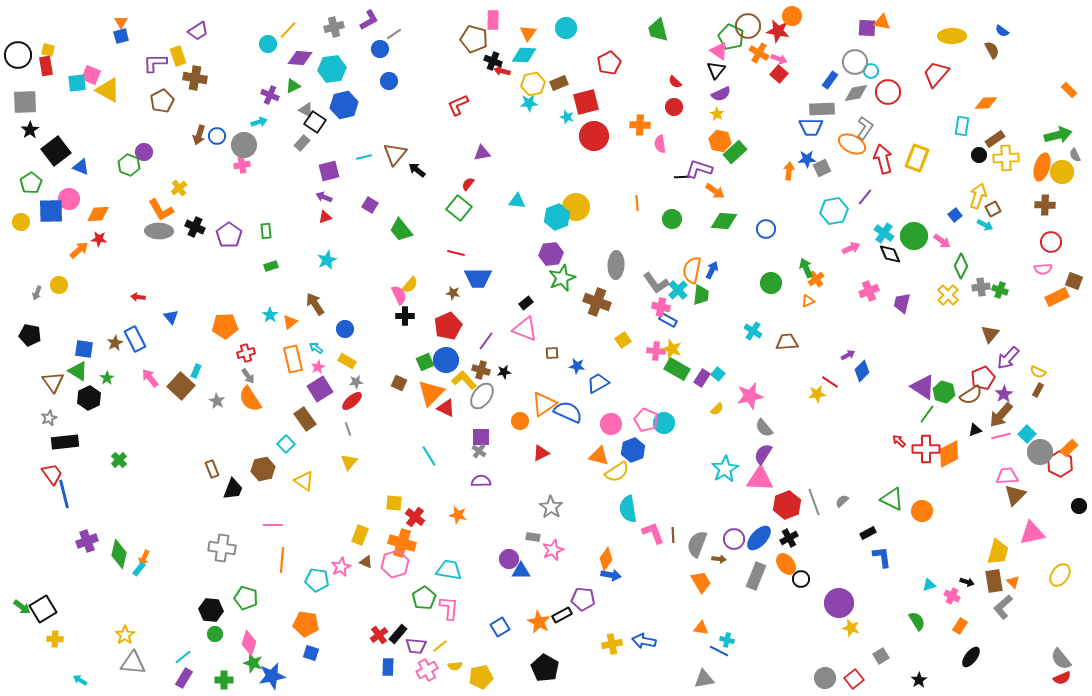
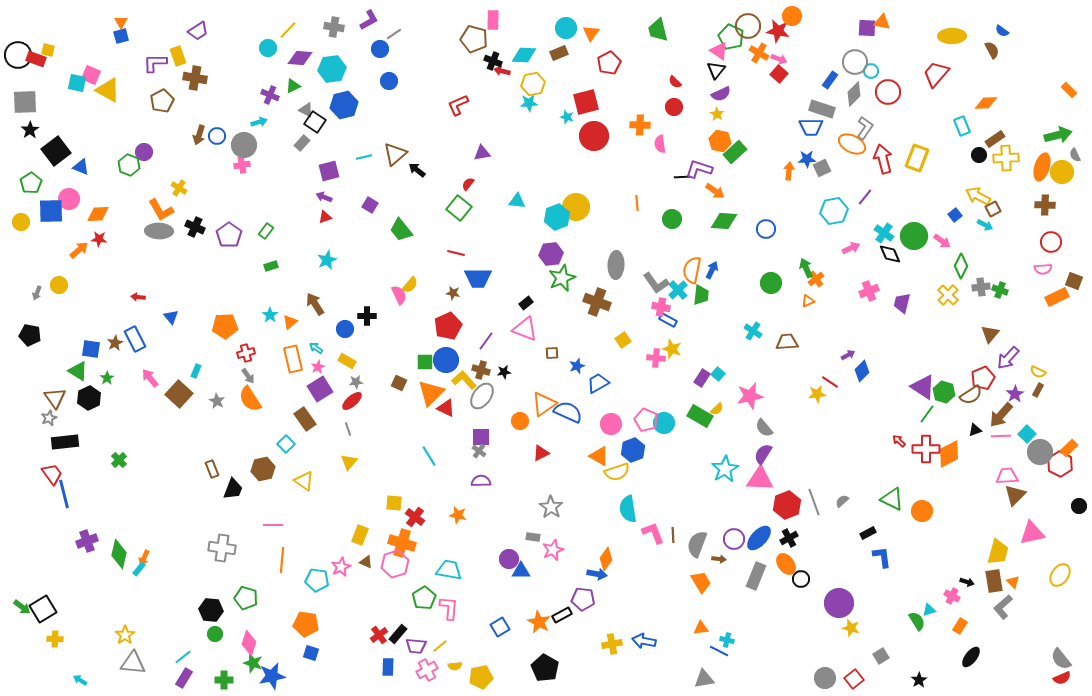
gray cross at (334, 27): rotated 24 degrees clockwise
orange triangle at (528, 33): moved 63 px right
cyan circle at (268, 44): moved 4 px down
red rectangle at (46, 66): moved 10 px left, 7 px up; rotated 60 degrees counterclockwise
cyan square at (77, 83): rotated 18 degrees clockwise
brown rectangle at (559, 83): moved 30 px up
gray diamond at (856, 93): moved 2 px left, 1 px down; rotated 35 degrees counterclockwise
gray rectangle at (822, 109): rotated 20 degrees clockwise
cyan rectangle at (962, 126): rotated 30 degrees counterclockwise
brown triangle at (395, 154): rotated 10 degrees clockwise
yellow cross at (179, 188): rotated 21 degrees counterclockwise
yellow arrow at (978, 196): rotated 80 degrees counterclockwise
green rectangle at (266, 231): rotated 42 degrees clockwise
black cross at (405, 316): moved 38 px left
blue square at (84, 349): moved 7 px right
pink cross at (656, 351): moved 7 px down
green square at (425, 362): rotated 24 degrees clockwise
blue star at (577, 366): rotated 28 degrees counterclockwise
green rectangle at (677, 369): moved 23 px right, 47 px down
brown triangle at (53, 382): moved 2 px right, 16 px down
brown square at (181, 386): moved 2 px left, 8 px down
purple star at (1004, 394): moved 11 px right
pink line at (1001, 436): rotated 12 degrees clockwise
orange triangle at (599, 456): rotated 15 degrees clockwise
yellow semicircle at (617, 472): rotated 15 degrees clockwise
blue arrow at (611, 575): moved 14 px left, 1 px up
cyan triangle at (929, 585): moved 25 px down
orange triangle at (701, 628): rotated 14 degrees counterclockwise
